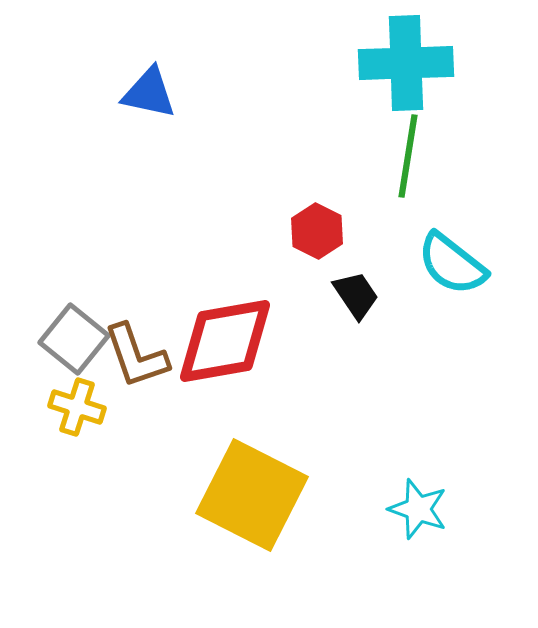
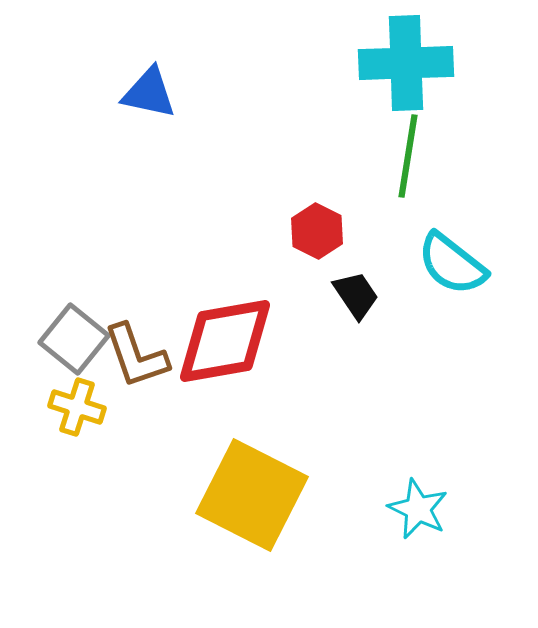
cyan star: rotated 6 degrees clockwise
